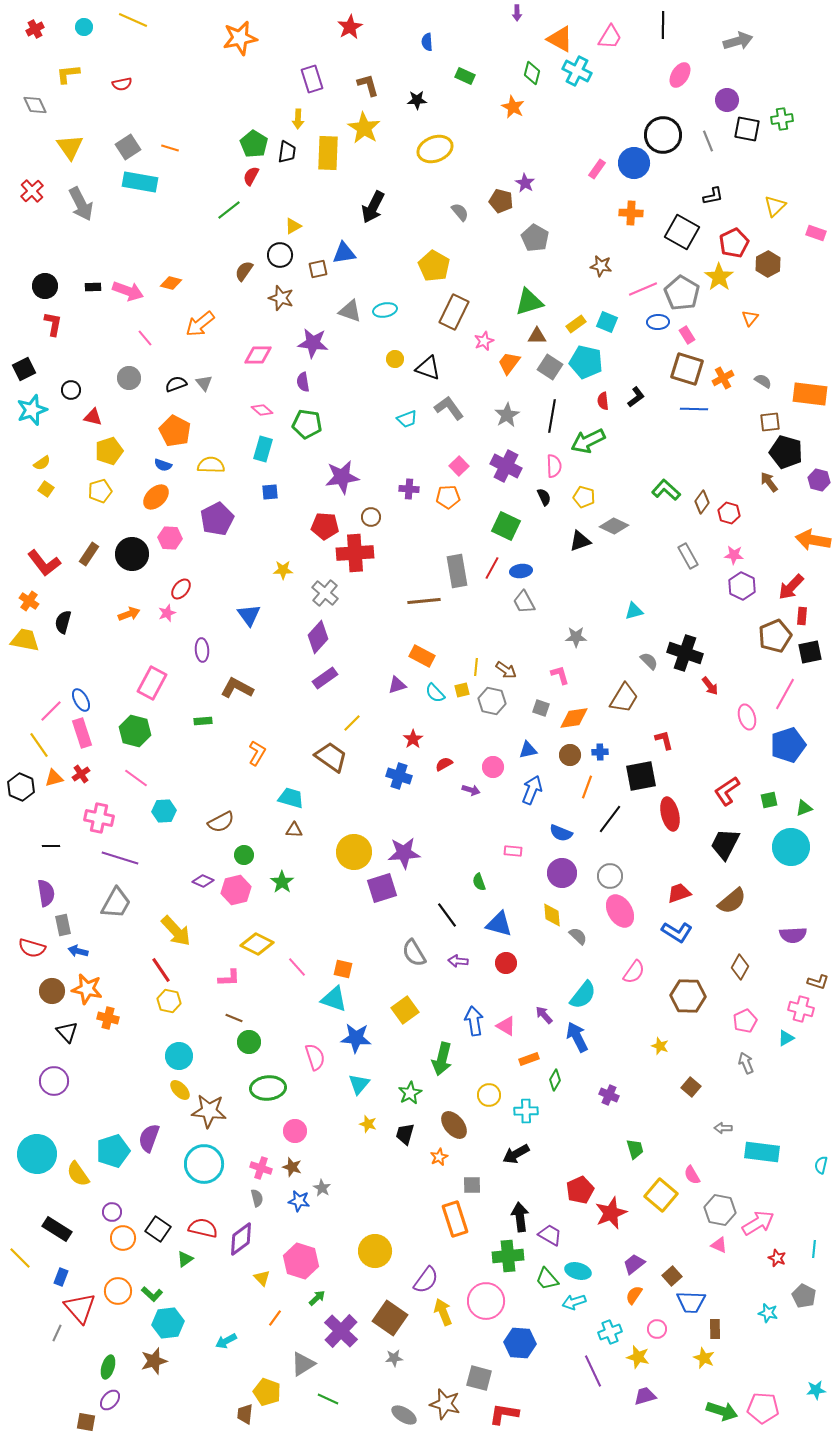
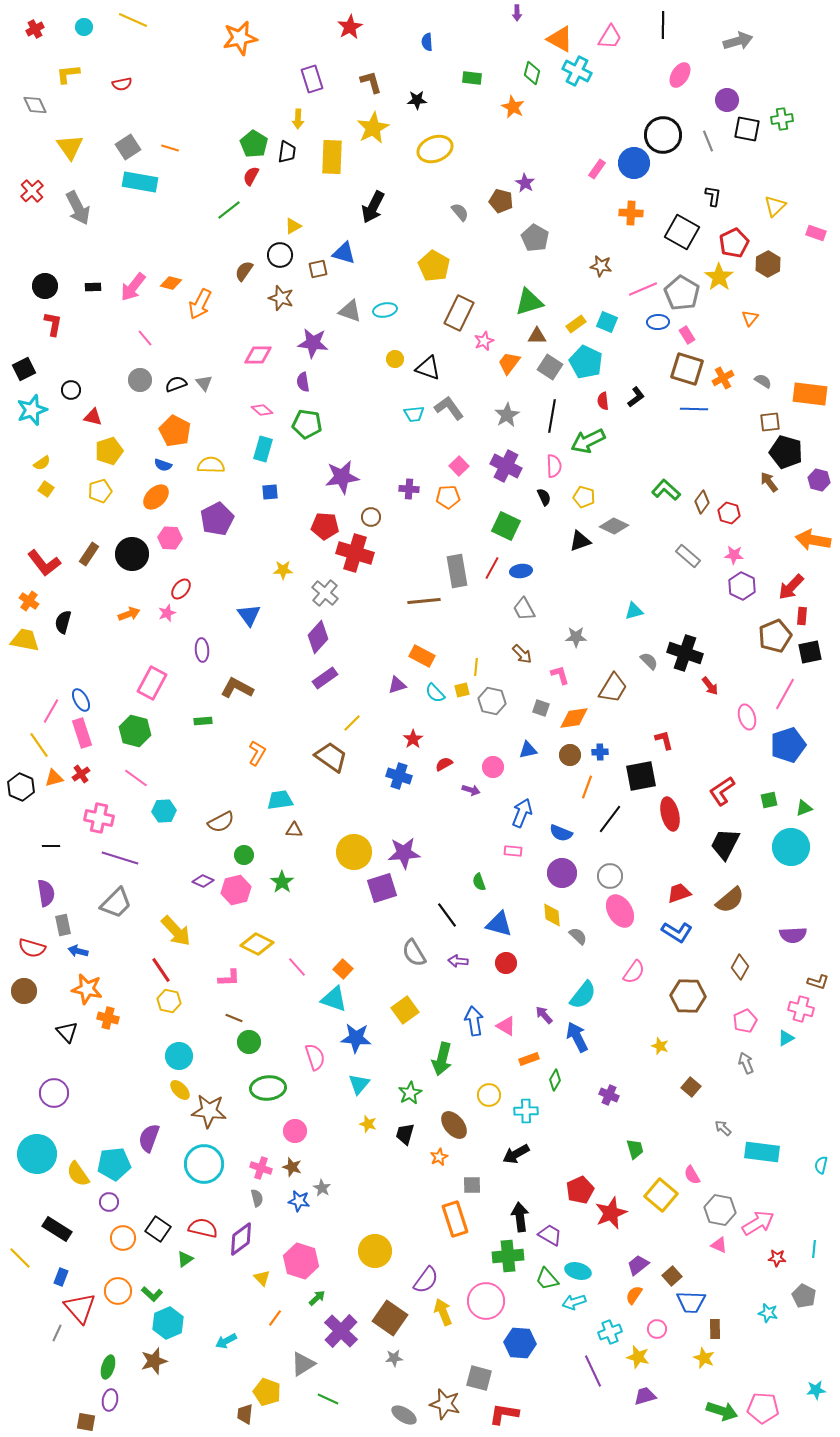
green rectangle at (465, 76): moved 7 px right, 2 px down; rotated 18 degrees counterclockwise
brown L-shape at (368, 85): moved 3 px right, 3 px up
yellow star at (364, 128): moved 9 px right; rotated 12 degrees clockwise
yellow rectangle at (328, 153): moved 4 px right, 4 px down
black L-shape at (713, 196): rotated 70 degrees counterclockwise
gray arrow at (81, 204): moved 3 px left, 4 px down
blue triangle at (344, 253): rotated 25 degrees clockwise
pink arrow at (128, 291): moved 5 px right, 4 px up; rotated 108 degrees clockwise
brown rectangle at (454, 312): moved 5 px right, 1 px down
orange arrow at (200, 324): moved 20 px up; rotated 24 degrees counterclockwise
cyan pentagon at (586, 362): rotated 12 degrees clockwise
gray circle at (129, 378): moved 11 px right, 2 px down
cyan trapezoid at (407, 419): moved 7 px right, 5 px up; rotated 15 degrees clockwise
red cross at (355, 553): rotated 21 degrees clockwise
gray rectangle at (688, 556): rotated 20 degrees counterclockwise
gray trapezoid at (524, 602): moved 7 px down
brown arrow at (506, 670): moved 16 px right, 16 px up; rotated 10 degrees clockwise
brown trapezoid at (624, 698): moved 11 px left, 10 px up
pink line at (51, 711): rotated 15 degrees counterclockwise
blue arrow at (532, 790): moved 10 px left, 23 px down
red L-shape at (727, 791): moved 5 px left
cyan trapezoid at (291, 798): moved 11 px left, 2 px down; rotated 24 degrees counterclockwise
brown semicircle at (732, 901): moved 2 px left, 1 px up
gray trapezoid at (116, 903): rotated 16 degrees clockwise
orange square at (343, 969): rotated 30 degrees clockwise
brown circle at (52, 991): moved 28 px left
purple circle at (54, 1081): moved 12 px down
gray arrow at (723, 1128): rotated 42 degrees clockwise
cyan pentagon at (113, 1151): moved 1 px right, 13 px down; rotated 12 degrees clockwise
purple circle at (112, 1212): moved 3 px left, 10 px up
red star at (777, 1258): rotated 18 degrees counterclockwise
purple trapezoid at (634, 1264): moved 4 px right, 1 px down
cyan hexagon at (168, 1323): rotated 16 degrees counterclockwise
purple ellipse at (110, 1400): rotated 30 degrees counterclockwise
